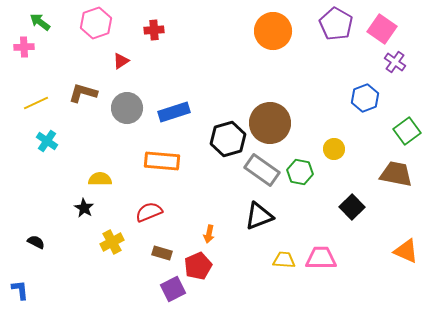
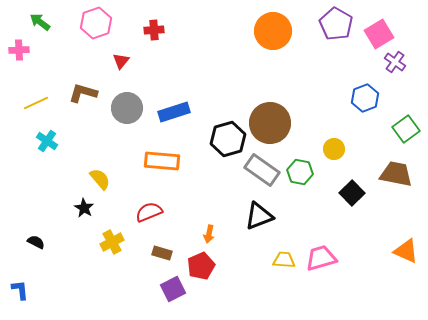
pink square: moved 3 px left, 5 px down; rotated 24 degrees clockwise
pink cross: moved 5 px left, 3 px down
red triangle: rotated 18 degrees counterclockwise
green square: moved 1 px left, 2 px up
yellow semicircle: rotated 50 degrees clockwise
black square: moved 14 px up
pink trapezoid: rotated 16 degrees counterclockwise
red pentagon: moved 3 px right
